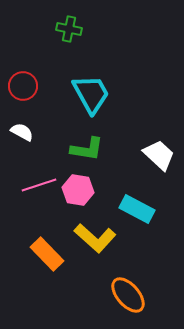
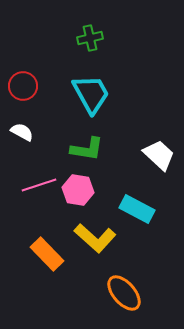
green cross: moved 21 px right, 9 px down; rotated 25 degrees counterclockwise
orange ellipse: moved 4 px left, 2 px up
